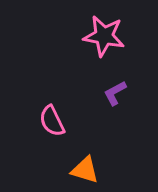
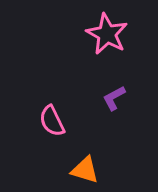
pink star: moved 3 px right, 2 px up; rotated 18 degrees clockwise
purple L-shape: moved 1 px left, 5 px down
